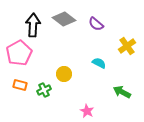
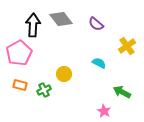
gray diamond: moved 3 px left; rotated 15 degrees clockwise
pink star: moved 17 px right
